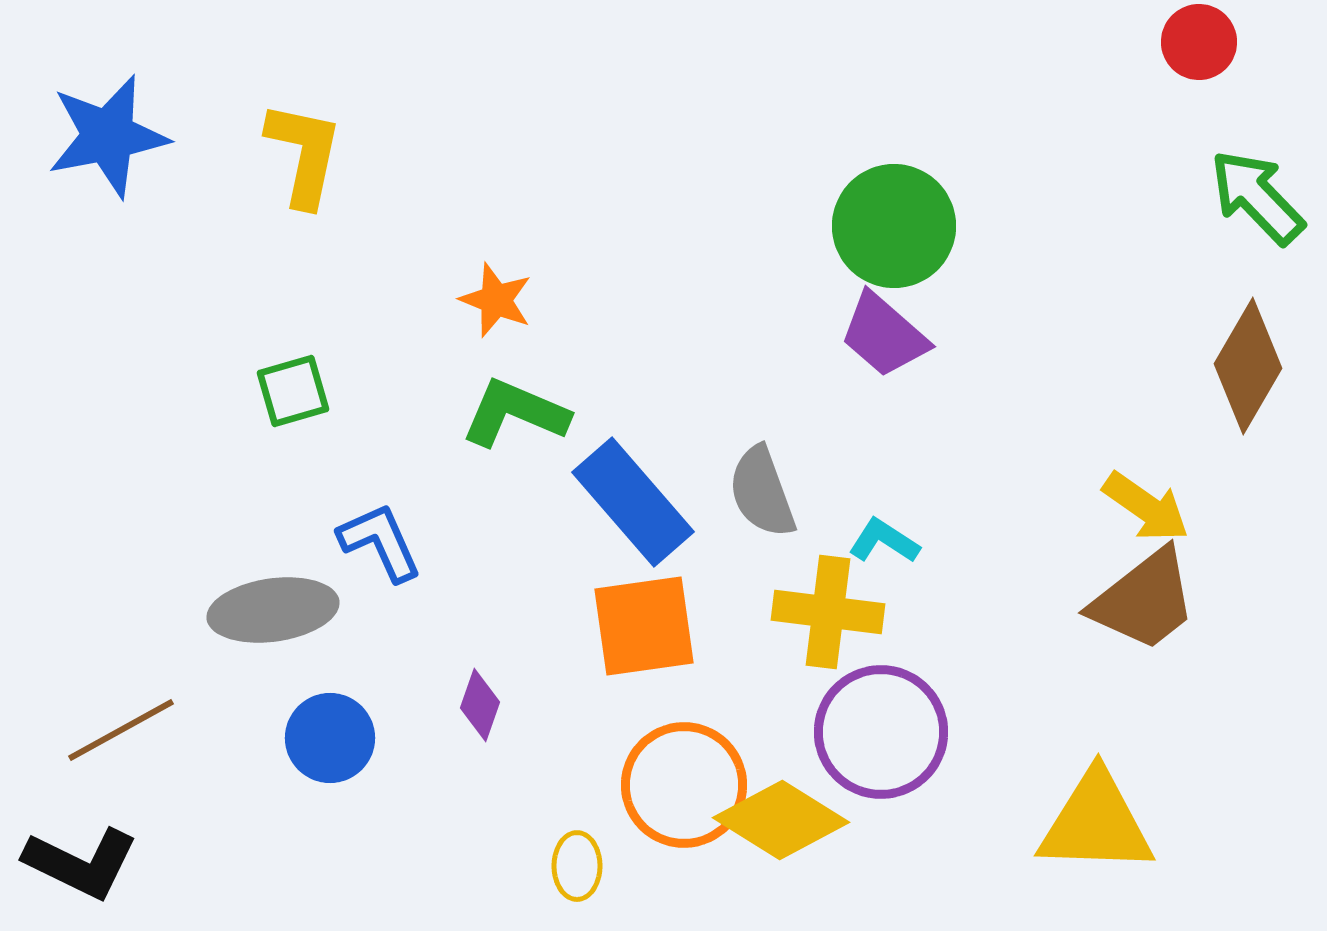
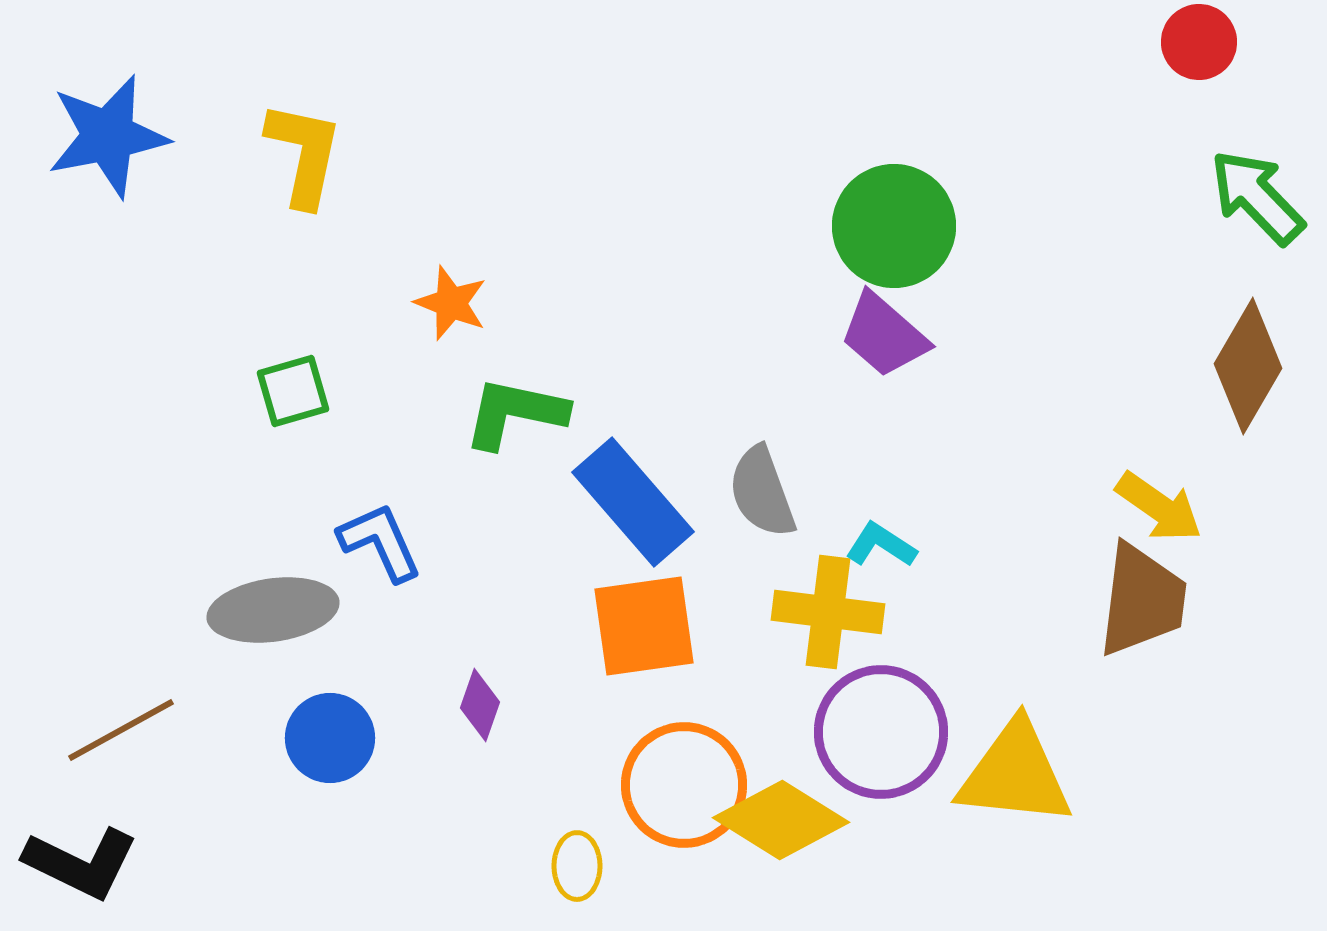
orange star: moved 45 px left, 3 px down
green L-shape: rotated 11 degrees counterclockwise
yellow arrow: moved 13 px right
cyan L-shape: moved 3 px left, 4 px down
brown trapezoid: moved 2 px left; rotated 45 degrees counterclockwise
yellow triangle: moved 81 px left, 49 px up; rotated 4 degrees clockwise
